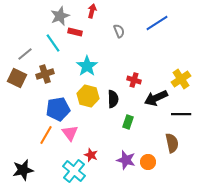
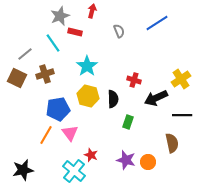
black line: moved 1 px right, 1 px down
